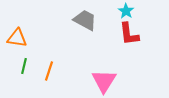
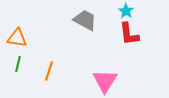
green line: moved 6 px left, 2 px up
pink triangle: moved 1 px right
